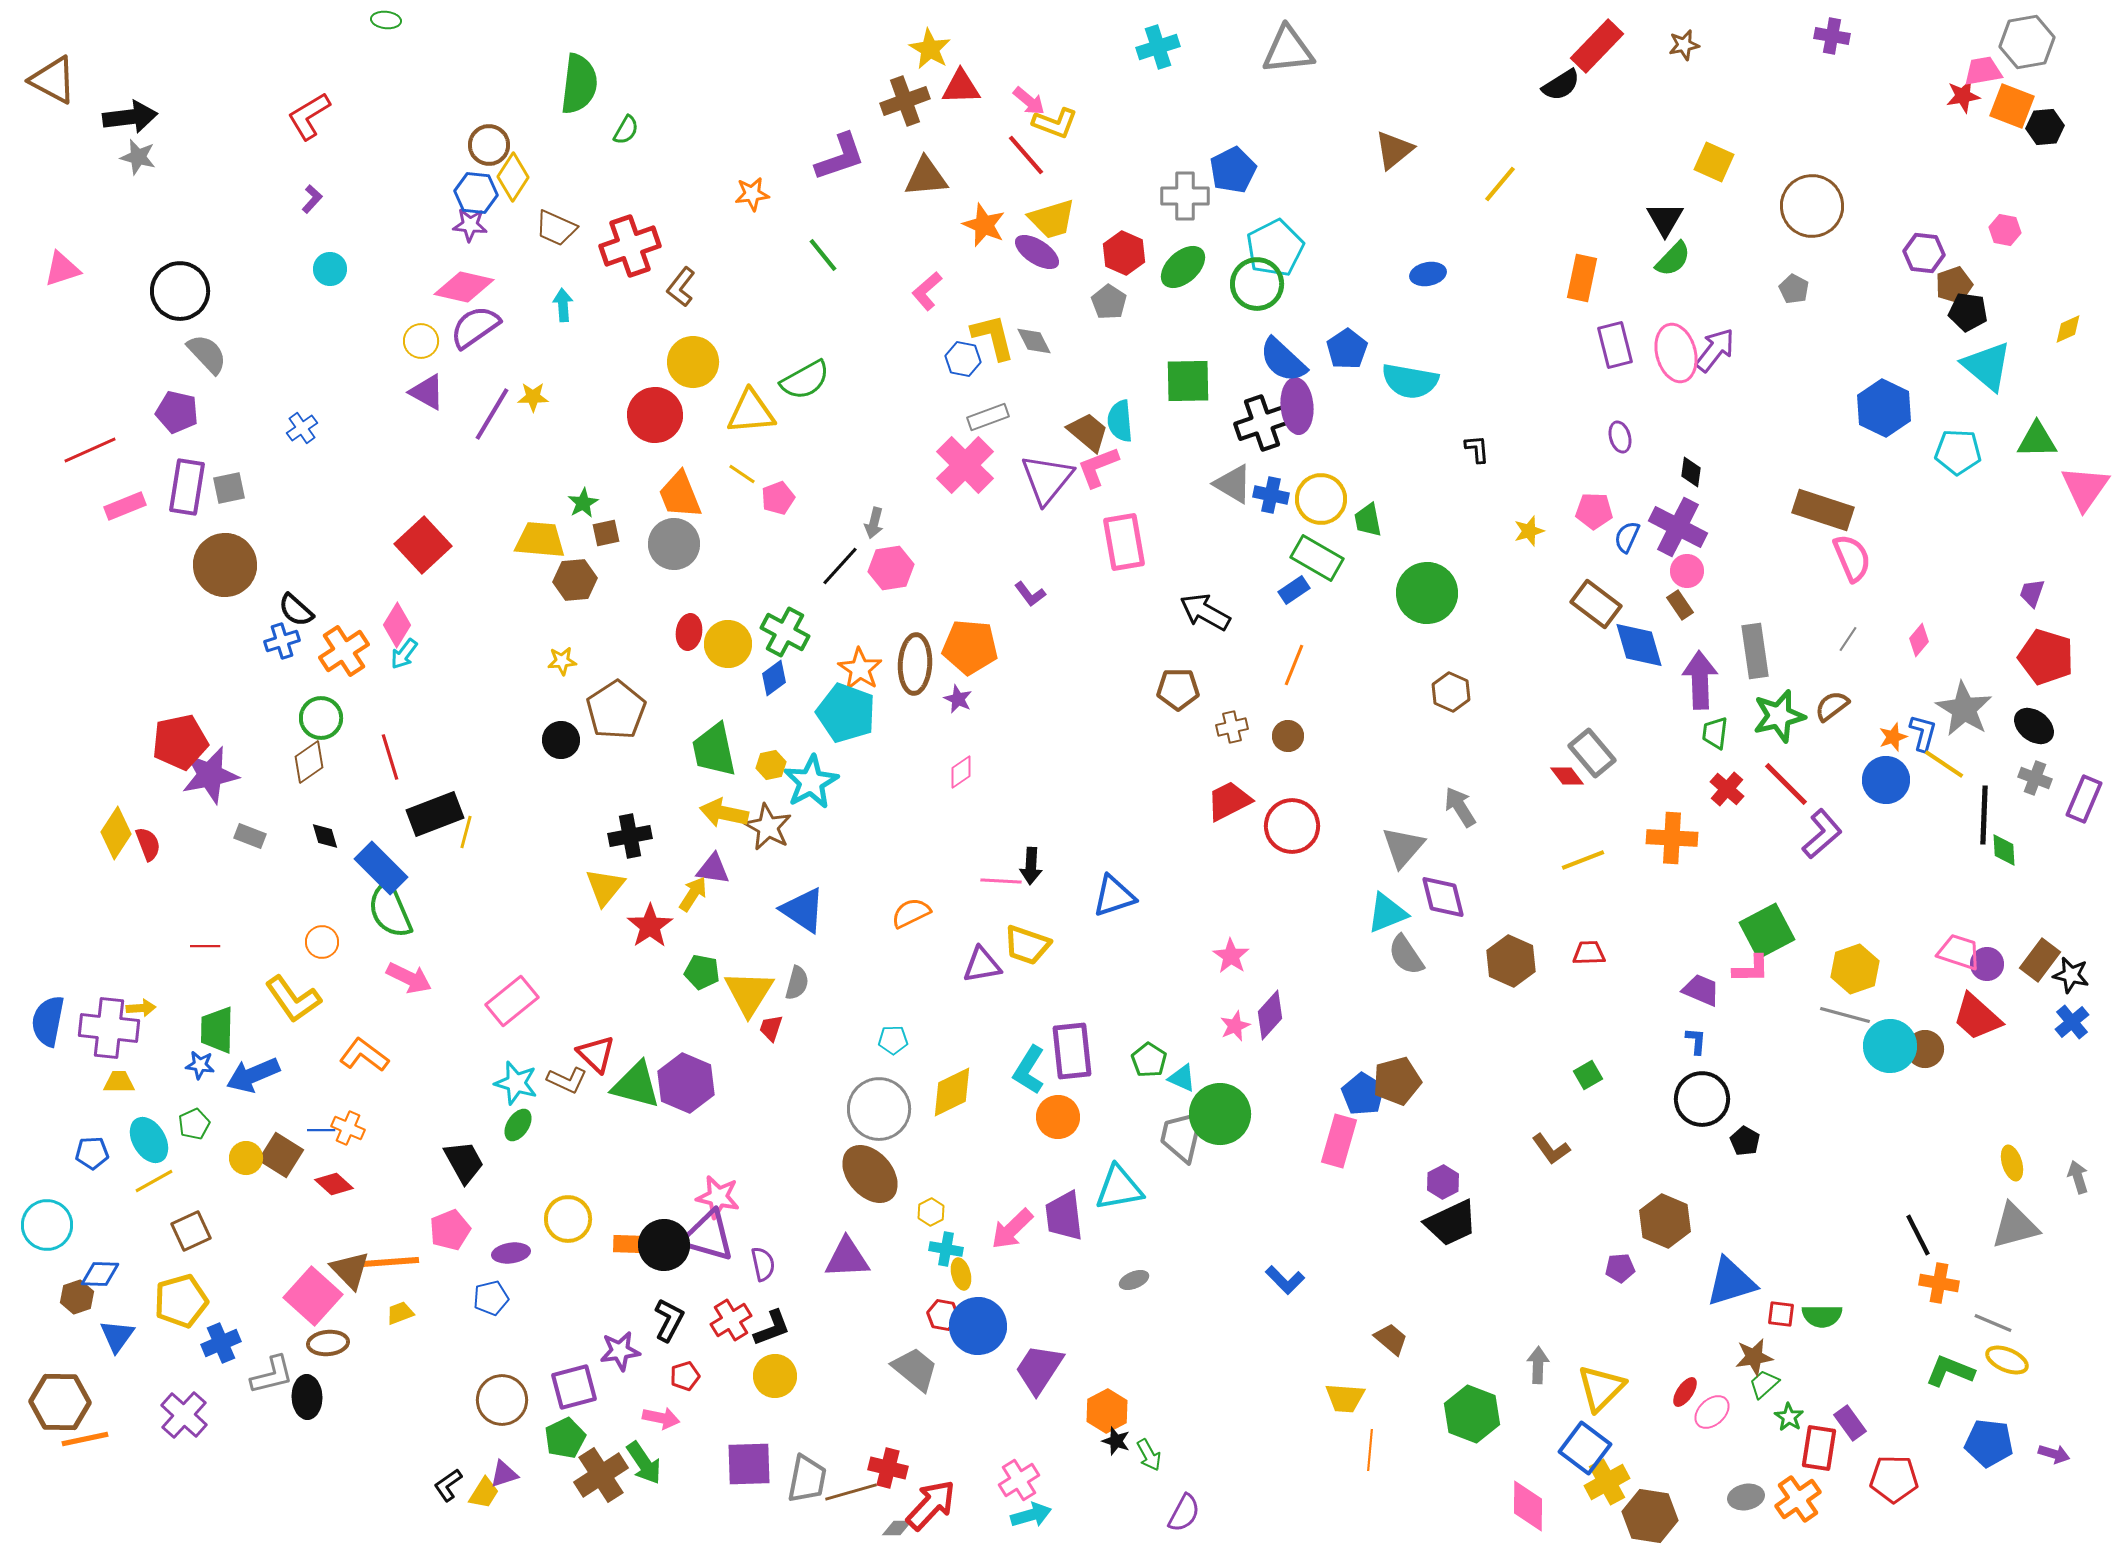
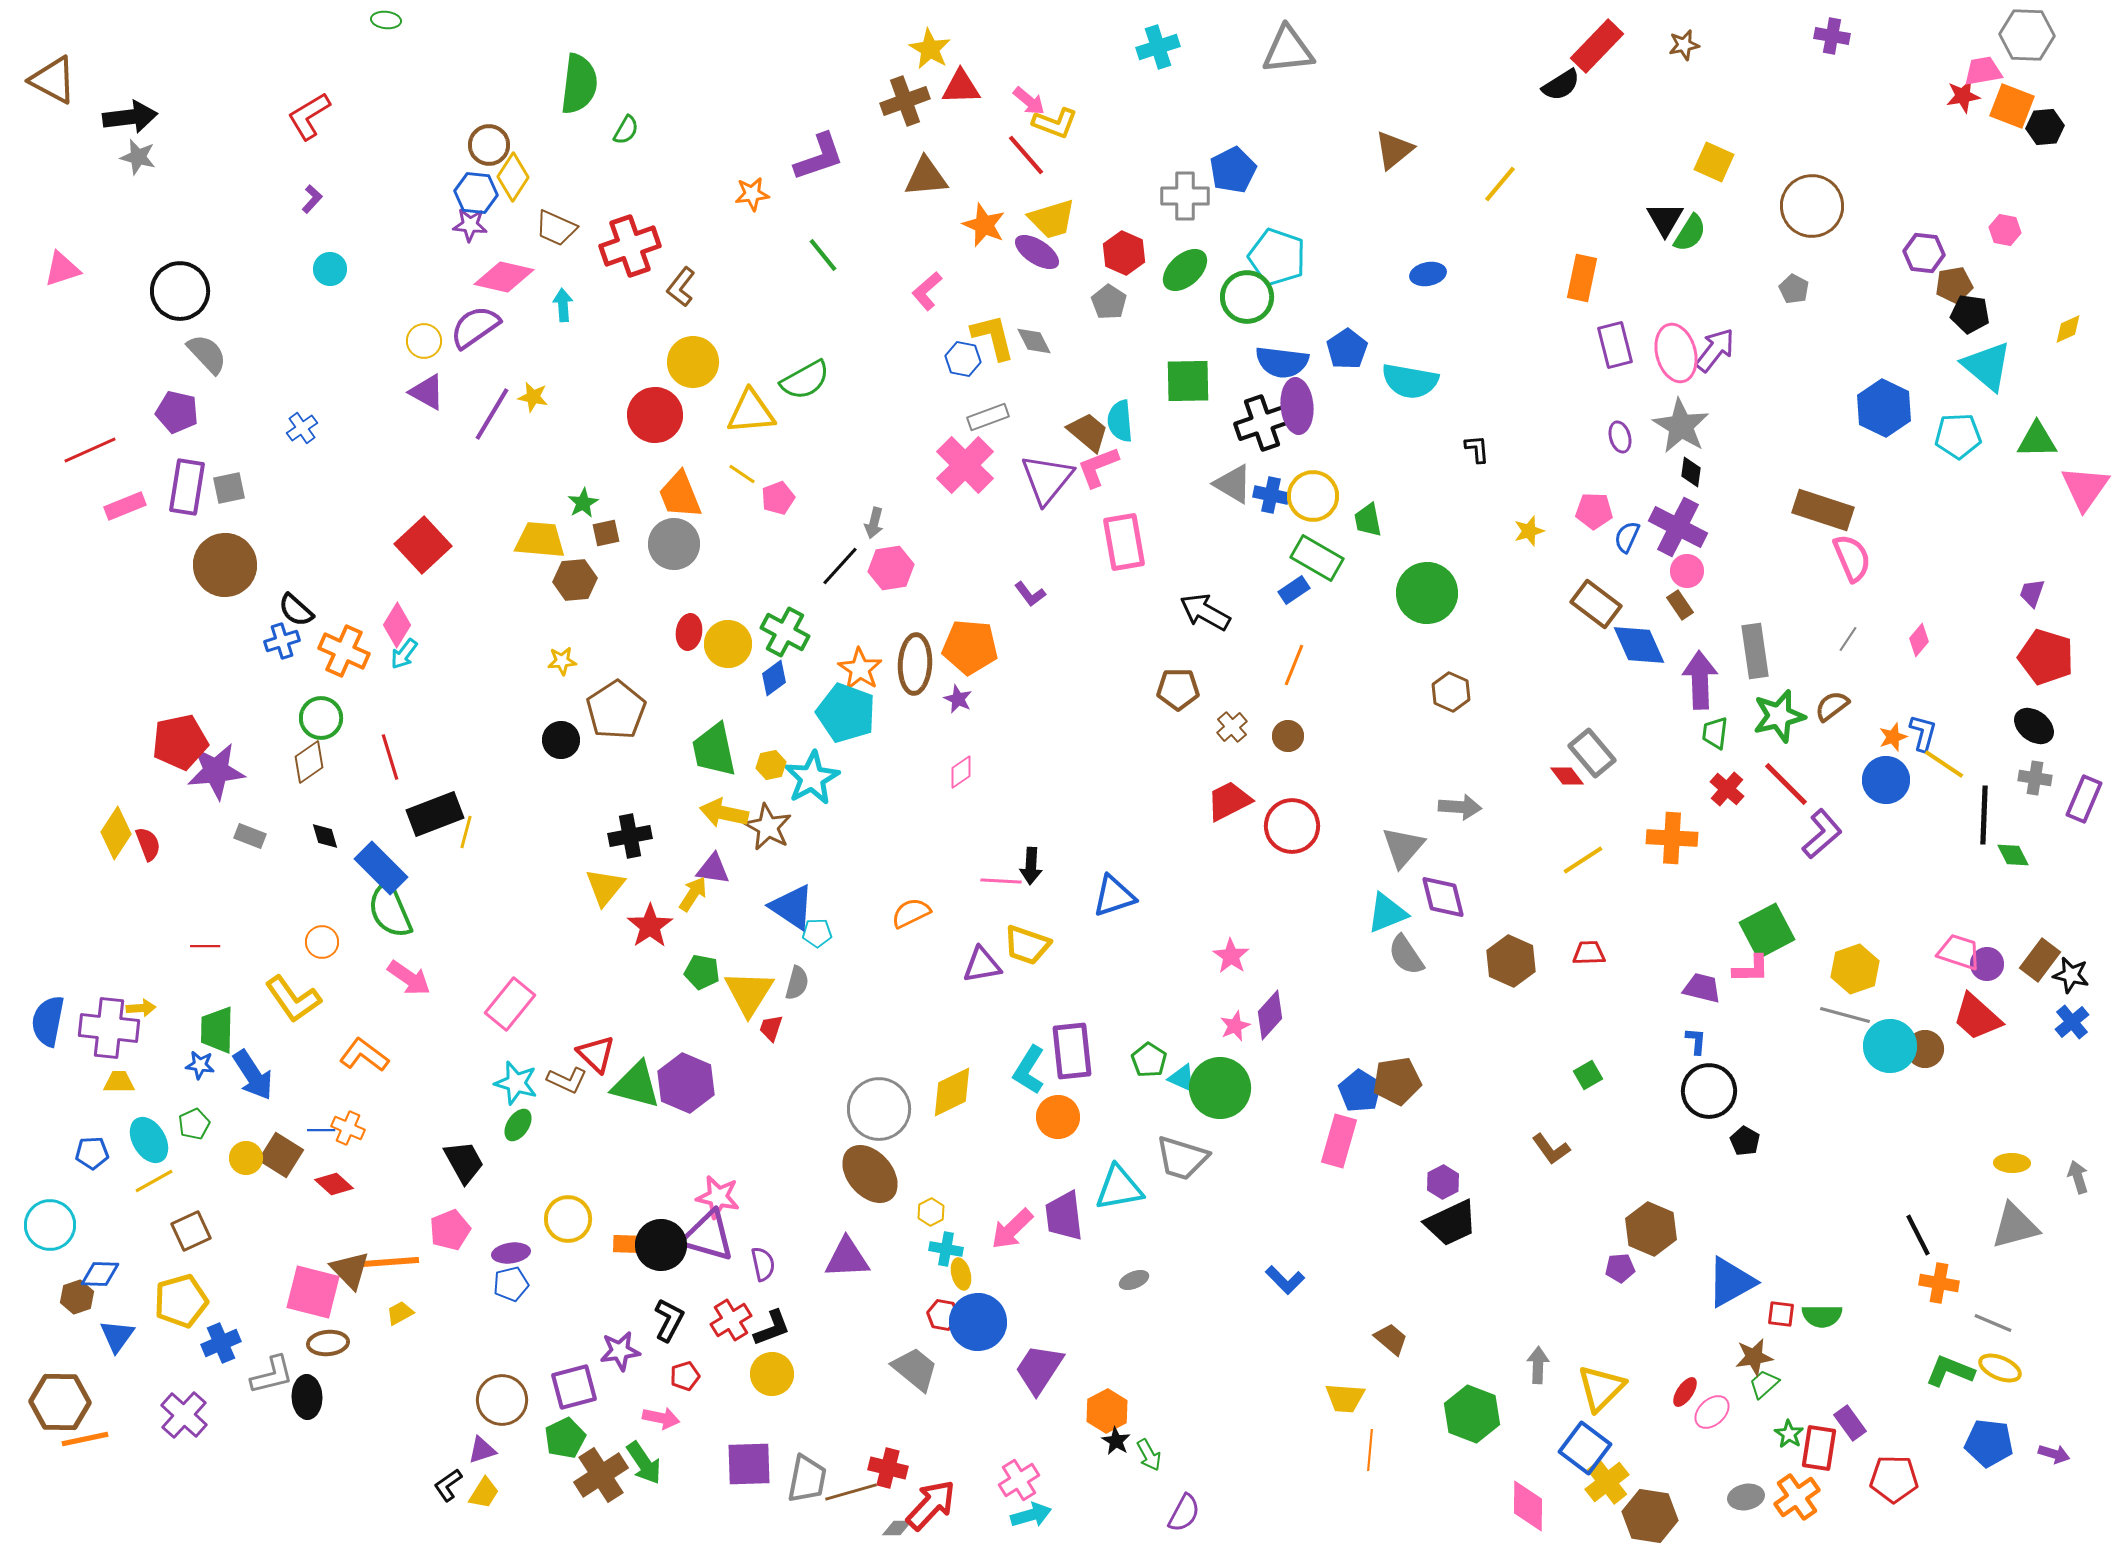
gray hexagon at (2027, 42): moved 7 px up; rotated 12 degrees clockwise
purple L-shape at (840, 157): moved 21 px left
cyan pentagon at (1275, 248): moved 2 px right, 9 px down; rotated 26 degrees counterclockwise
green semicircle at (1673, 259): moved 17 px right, 26 px up; rotated 12 degrees counterclockwise
green ellipse at (1183, 267): moved 2 px right, 3 px down
green circle at (1257, 284): moved 10 px left, 13 px down
brown pentagon at (1954, 285): rotated 9 degrees clockwise
pink diamond at (464, 287): moved 40 px right, 10 px up
black pentagon at (1968, 312): moved 2 px right, 2 px down
yellow circle at (421, 341): moved 3 px right
blue semicircle at (1283, 360): moved 1 px left, 2 px down; rotated 36 degrees counterclockwise
yellow star at (533, 397): rotated 12 degrees clockwise
cyan pentagon at (1958, 452): moved 16 px up; rotated 6 degrees counterclockwise
yellow circle at (1321, 499): moved 8 px left, 3 px up
blue diamond at (1639, 645): rotated 8 degrees counterclockwise
orange cross at (344, 651): rotated 33 degrees counterclockwise
gray star at (1964, 709): moved 283 px left, 283 px up
brown cross at (1232, 727): rotated 28 degrees counterclockwise
purple star at (210, 775): moved 6 px right, 4 px up; rotated 6 degrees clockwise
gray cross at (2035, 778): rotated 12 degrees counterclockwise
cyan star at (811, 782): moved 1 px right, 4 px up
gray arrow at (1460, 807): rotated 126 degrees clockwise
green diamond at (2004, 850): moved 9 px right, 5 px down; rotated 24 degrees counterclockwise
yellow line at (1583, 860): rotated 12 degrees counterclockwise
blue triangle at (803, 910): moved 11 px left, 3 px up
pink arrow at (409, 978): rotated 9 degrees clockwise
purple trapezoid at (1701, 990): moved 1 px right, 2 px up; rotated 9 degrees counterclockwise
pink rectangle at (512, 1001): moved 2 px left, 3 px down; rotated 12 degrees counterclockwise
cyan pentagon at (893, 1040): moved 76 px left, 107 px up
blue arrow at (253, 1075): rotated 100 degrees counterclockwise
brown pentagon at (1397, 1081): rotated 6 degrees clockwise
blue pentagon at (1363, 1094): moved 3 px left, 3 px up
black circle at (1702, 1099): moved 7 px right, 8 px up
green circle at (1220, 1114): moved 26 px up
gray trapezoid at (1182, 1136): moved 22 px down; rotated 86 degrees counterclockwise
yellow ellipse at (2012, 1163): rotated 72 degrees counterclockwise
brown hexagon at (1665, 1221): moved 14 px left, 8 px down
cyan circle at (47, 1225): moved 3 px right
black circle at (664, 1245): moved 3 px left
blue triangle at (1731, 1282): rotated 12 degrees counterclockwise
pink square at (313, 1296): moved 4 px up; rotated 28 degrees counterclockwise
blue pentagon at (491, 1298): moved 20 px right, 14 px up
yellow trapezoid at (400, 1313): rotated 8 degrees counterclockwise
blue circle at (978, 1326): moved 4 px up
yellow ellipse at (2007, 1360): moved 7 px left, 8 px down
yellow circle at (775, 1376): moved 3 px left, 2 px up
green star at (1789, 1417): moved 17 px down
black star at (1116, 1441): rotated 12 degrees clockwise
purple triangle at (504, 1474): moved 22 px left, 24 px up
yellow cross at (1607, 1482): rotated 9 degrees counterclockwise
orange cross at (1798, 1499): moved 1 px left, 2 px up
